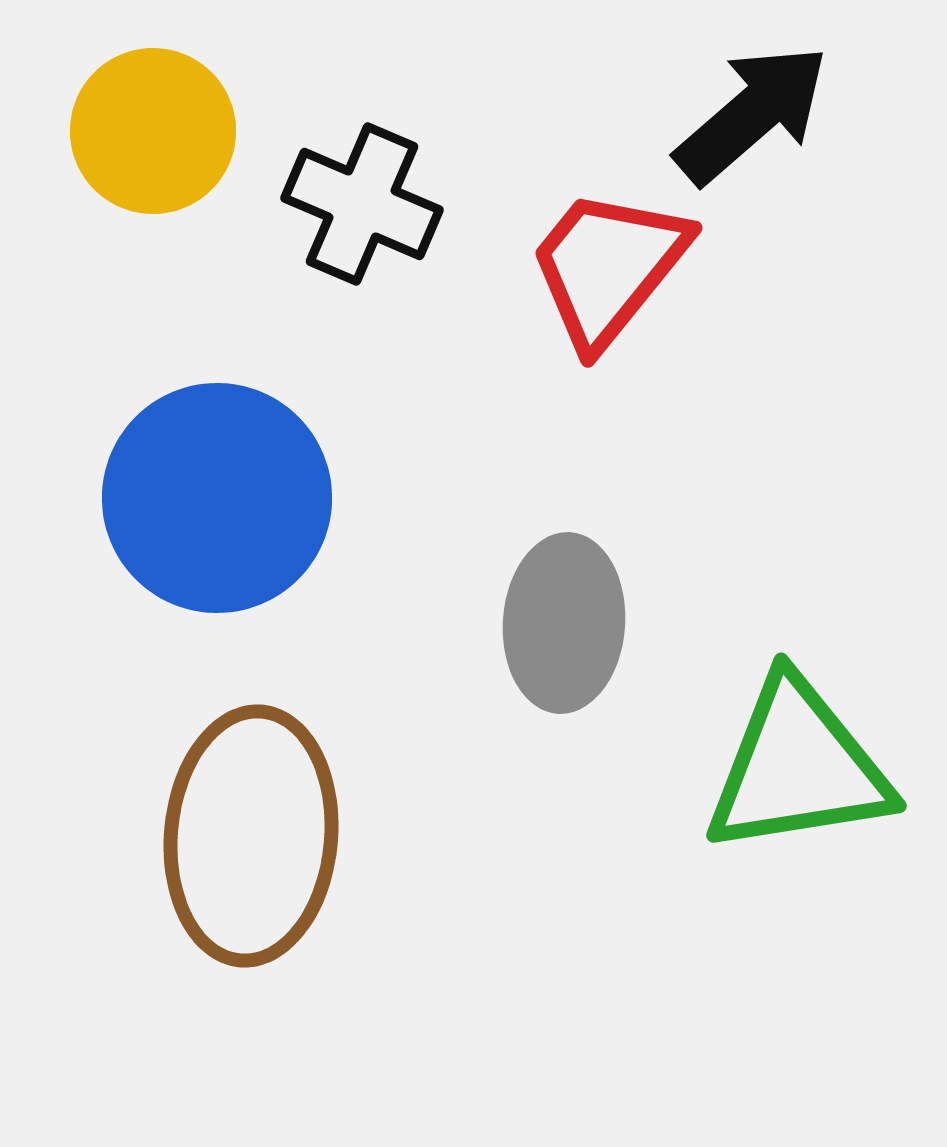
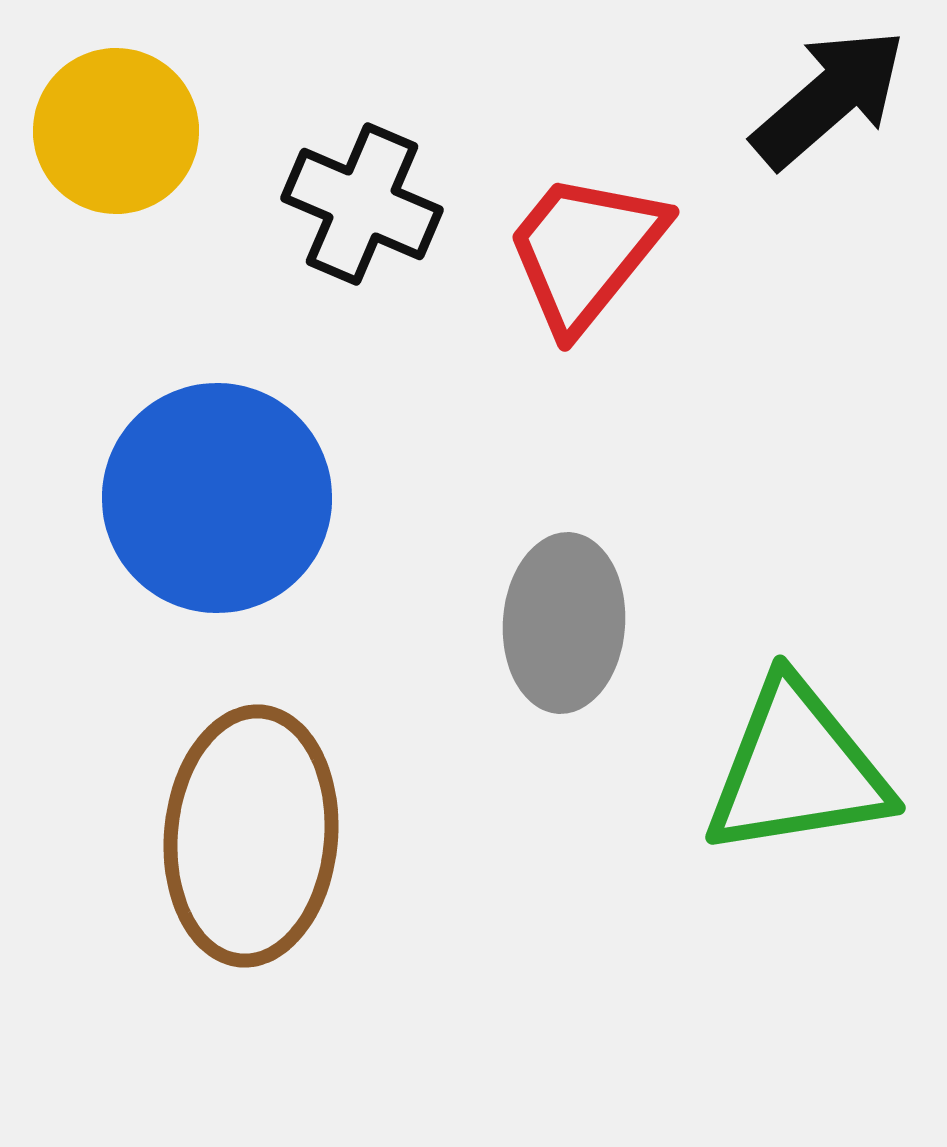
black arrow: moved 77 px right, 16 px up
yellow circle: moved 37 px left
red trapezoid: moved 23 px left, 16 px up
green triangle: moved 1 px left, 2 px down
